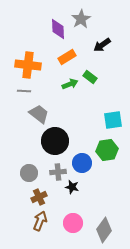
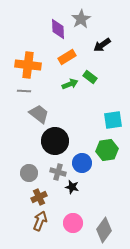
gray cross: rotated 21 degrees clockwise
